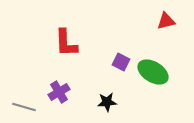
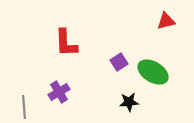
purple square: moved 2 px left; rotated 30 degrees clockwise
black star: moved 22 px right
gray line: rotated 70 degrees clockwise
